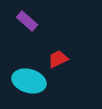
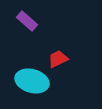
cyan ellipse: moved 3 px right
